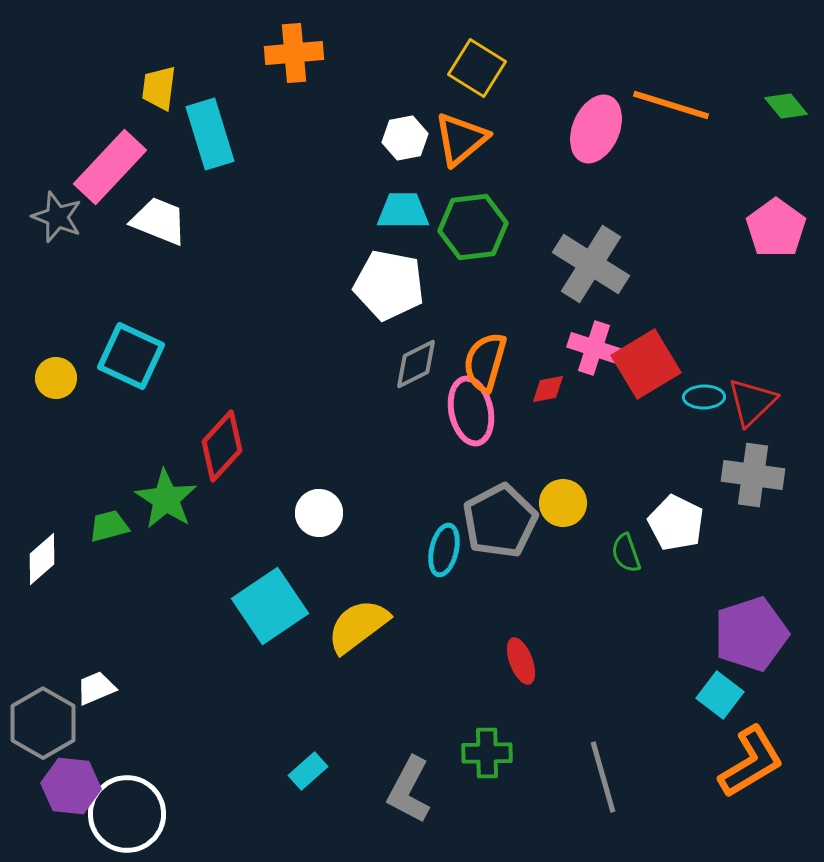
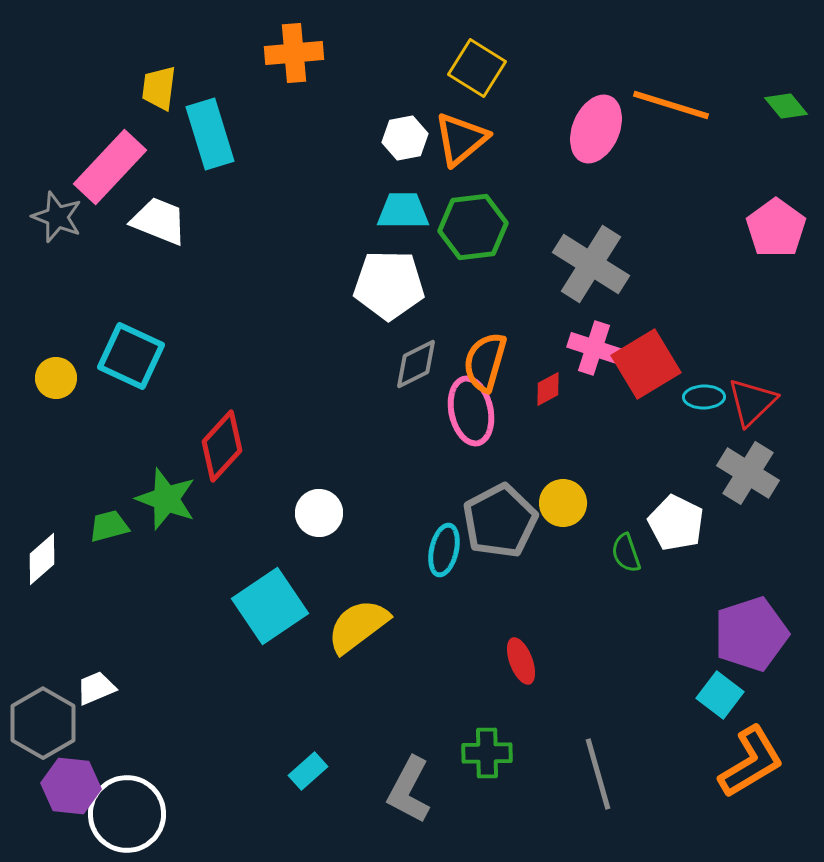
white pentagon at (389, 285): rotated 10 degrees counterclockwise
red diamond at (548, 389): rotated 18 degrees counterclockwise
gray cross at (753, 475): moved 5 px left, 2 px up; rotated 24 degrees clockwise
green star at (166, 499): rotated 12 degrees counterclockwise
gray line at (603, 777): moved 5 px left, 3 px up
